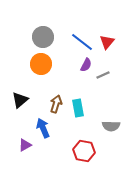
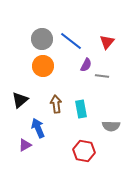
gray circle: moved 1 px left, 2 px down
blue line: moved 11 px left, 1 px up
orange circle: moved 2 px right, 2 px down
gray line: moved 1 px left, 1 px down; rotated 32 degrees clockwise
brown arrow: rotated 24 degrees counterclockwise
cyan rectangle: moved 3 px right, 1 px down
blue arrow: moved 5 px left
